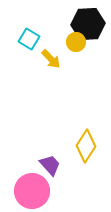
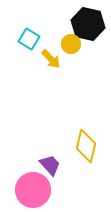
black hexagon: rotated 16 degrees clockwise
yellow circle: moved 5 px left, 2 px down
yellow diamond: rotated 20 degrees counterclockwise
pink circle: moved 1 px right, 1 px up
